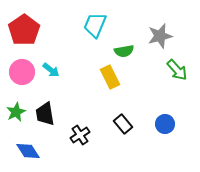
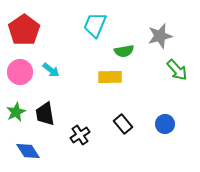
pink circle: moved 2 px left
yellow rectangle: rotated 65 degrees counterclockwise
